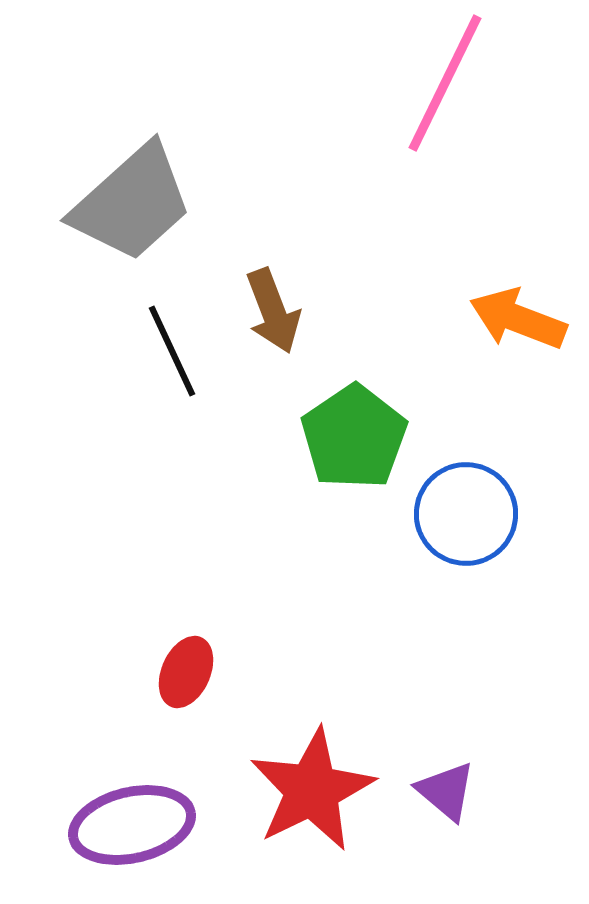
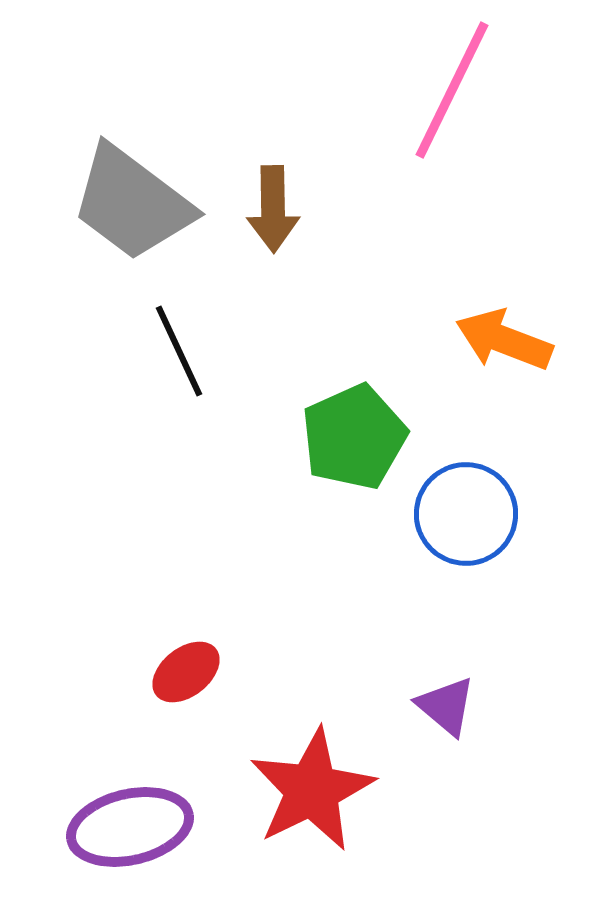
pink line: moved 7 px right, 7 px down
gray trapezoid: rotated 79 degrees clockwise
brown arrow: moved 102 px up; rotated 20 degrees clockwise
orange arrow: moved 14 px left, 21 px down
black line: moved 7 px right
green pentagon: rotated 10 degrees clockwise
red ellipse: rotated 28 degrees clockwise
purple triangle: moved 85 px up
purple ellipse: moved 2 px left, 2 px down
